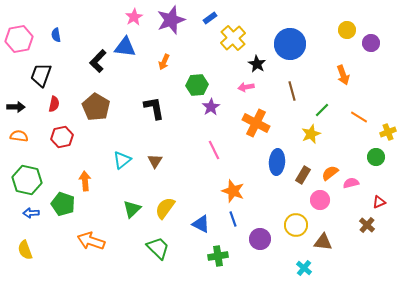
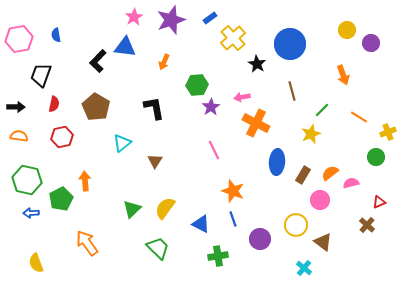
pink arrow at (246, 87): moved 4 px left, 10 px down
cyan triangle at (122, 160): moved 17 px up
green pentagon at (63, 204): moved 2 px left, 5 px up; rotated 25 degrees clockwise
orange arrow at (91, 241): moved 4 px left, 2 px down; rotated 36 degrees clockwise
brown triangle at (323, 242): rotated 30 degrees clockwise
yellow semicircle at (25, 250): moved 11 px right, 13 px down
